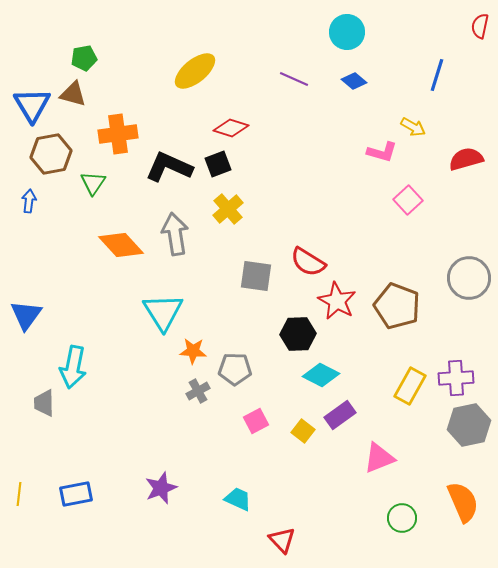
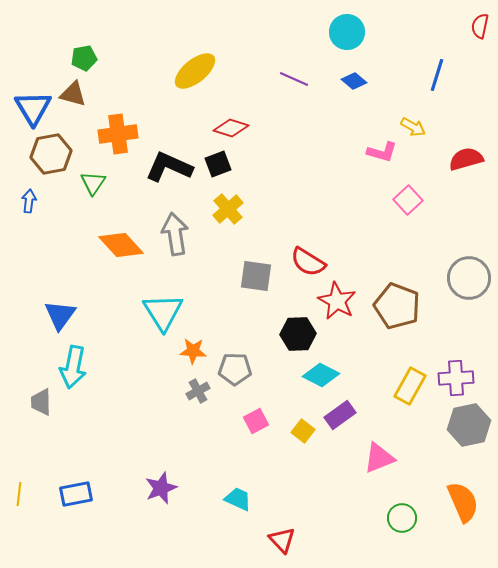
blue triangle at (32, 105): moved 1 px right, 3 px down
blue triangle at (26, 315): moved 34 px right
gray trapezoid at (44, 403): moved 3 px left, 1 px up
